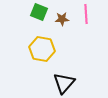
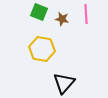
brown star: rotated 16 degrees clockwise
